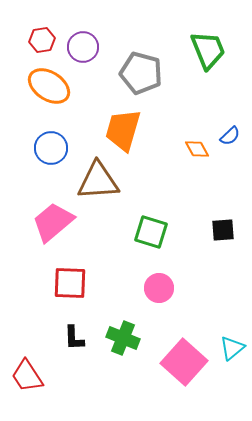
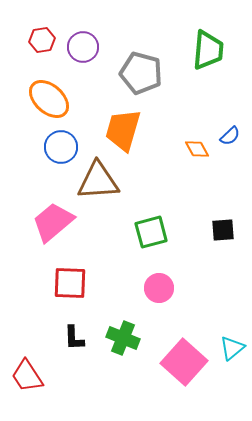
green trapezoid: rotated 27 degrees clockwise
orange ellipse: moved 13 px down; rotated 9 degrees clockwise
blue circle: moved 10 px right, 1 px up
green square: rotated 32 degrees counterclockwise
